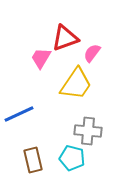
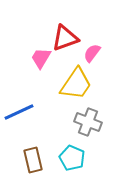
blue line: moved 2 px up
gray cross: moved 9 px up; rotated 16 degrees clockwise
cyan pentagon: rotated 10 degrees clockwise
